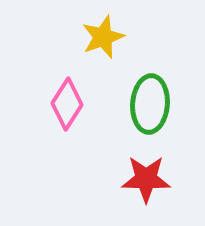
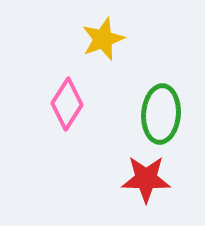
yellow star: moved 2 px down
green ellipse: moved 11 px right, 10 px down
